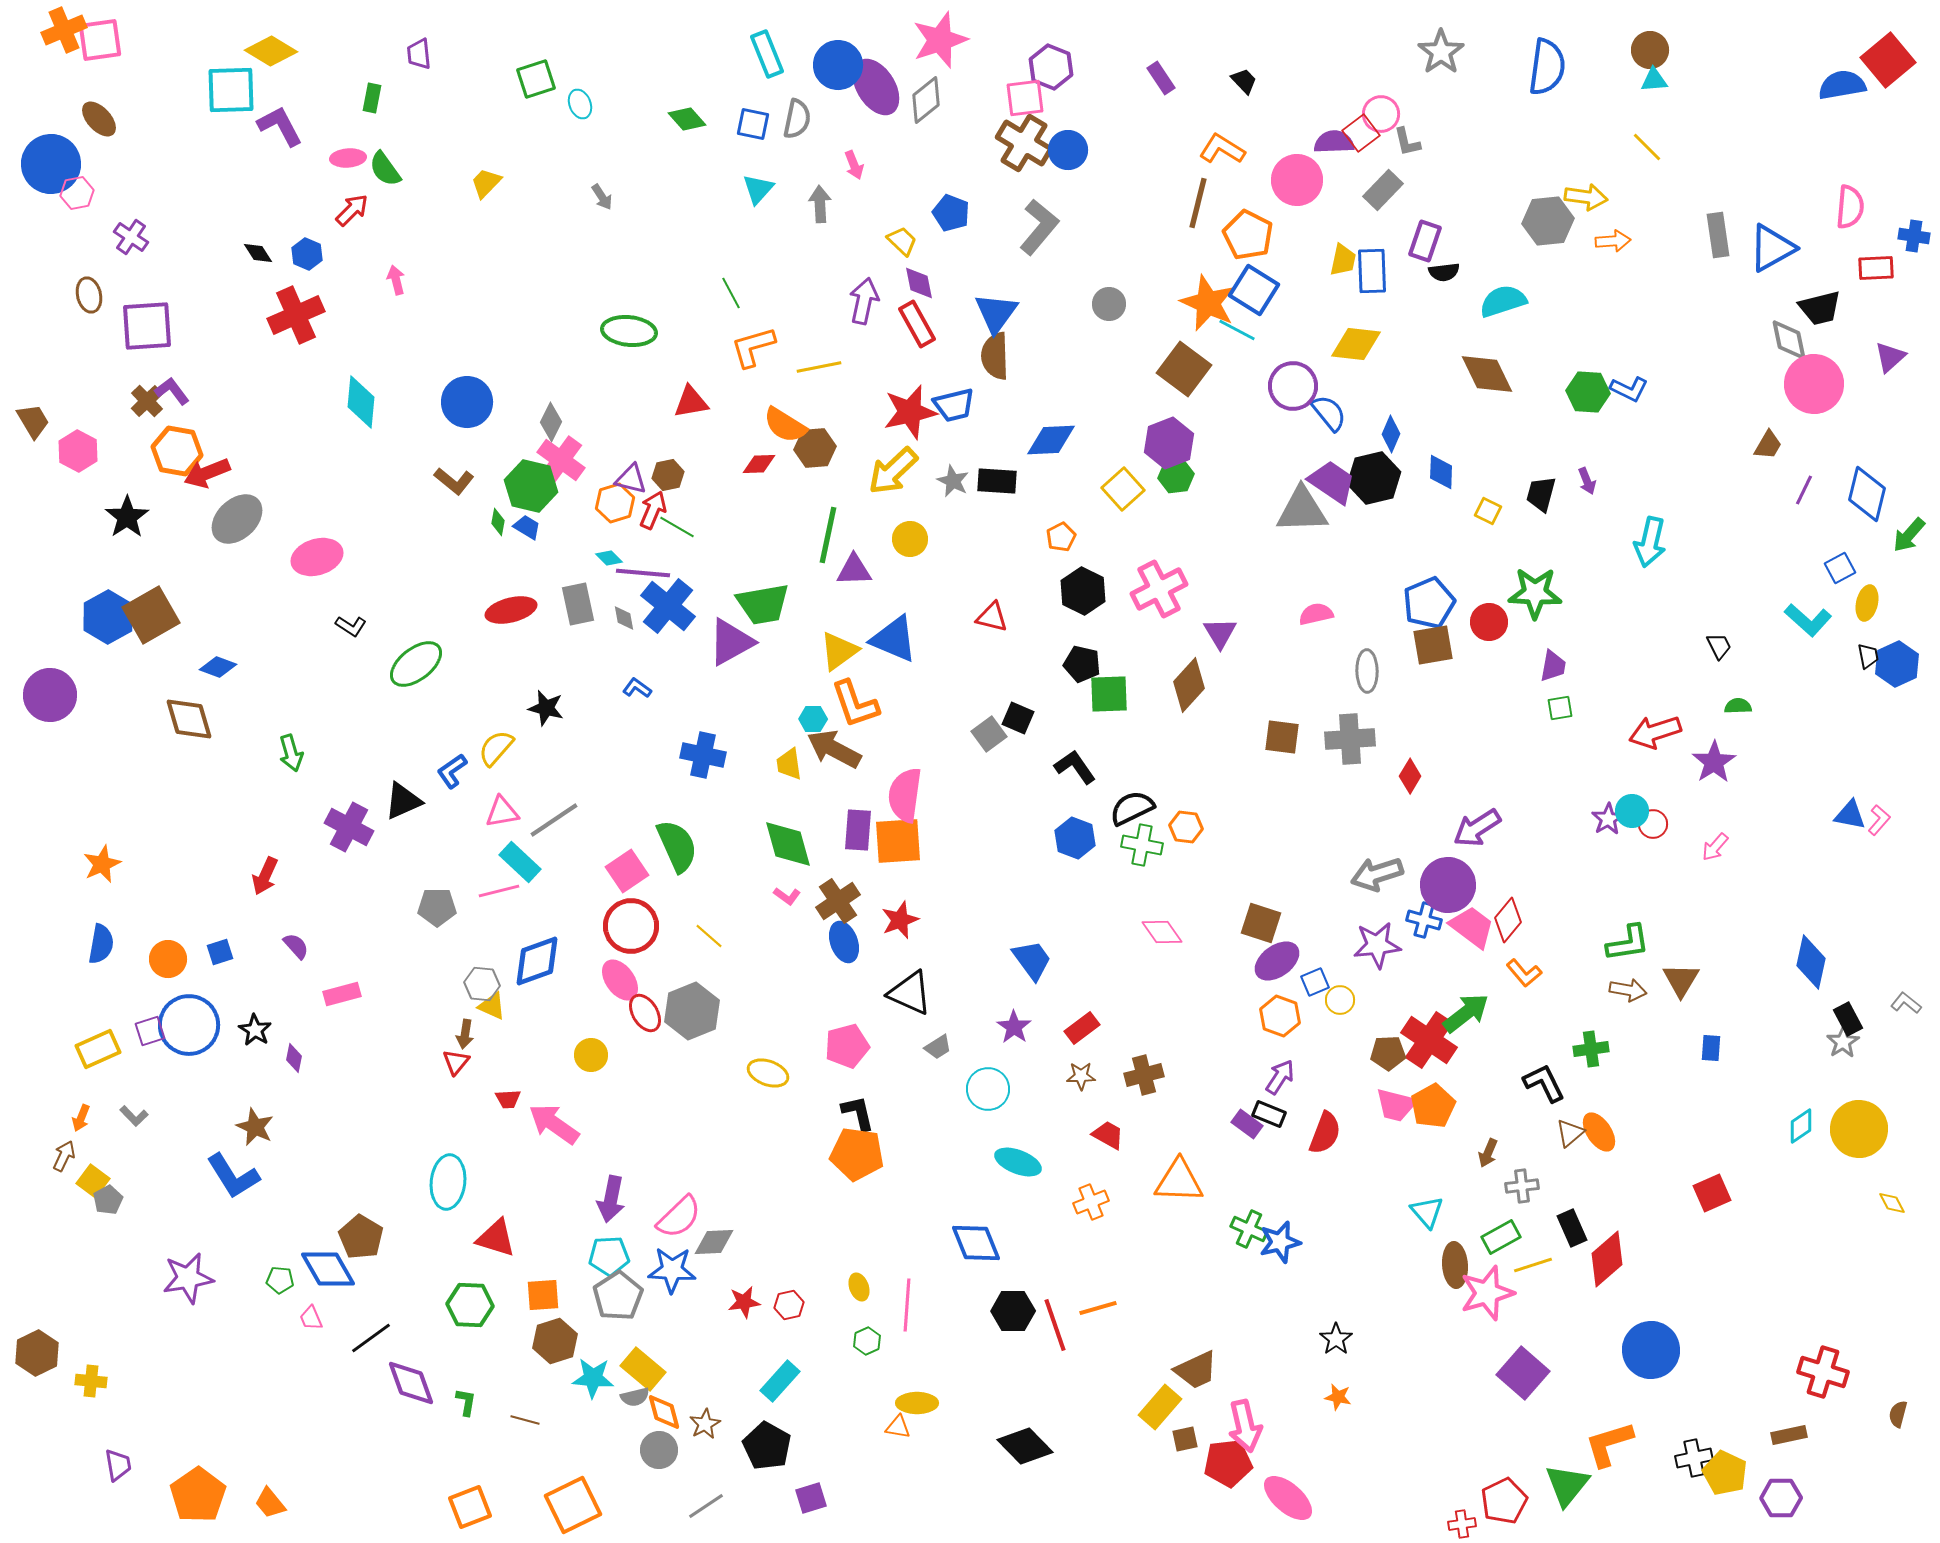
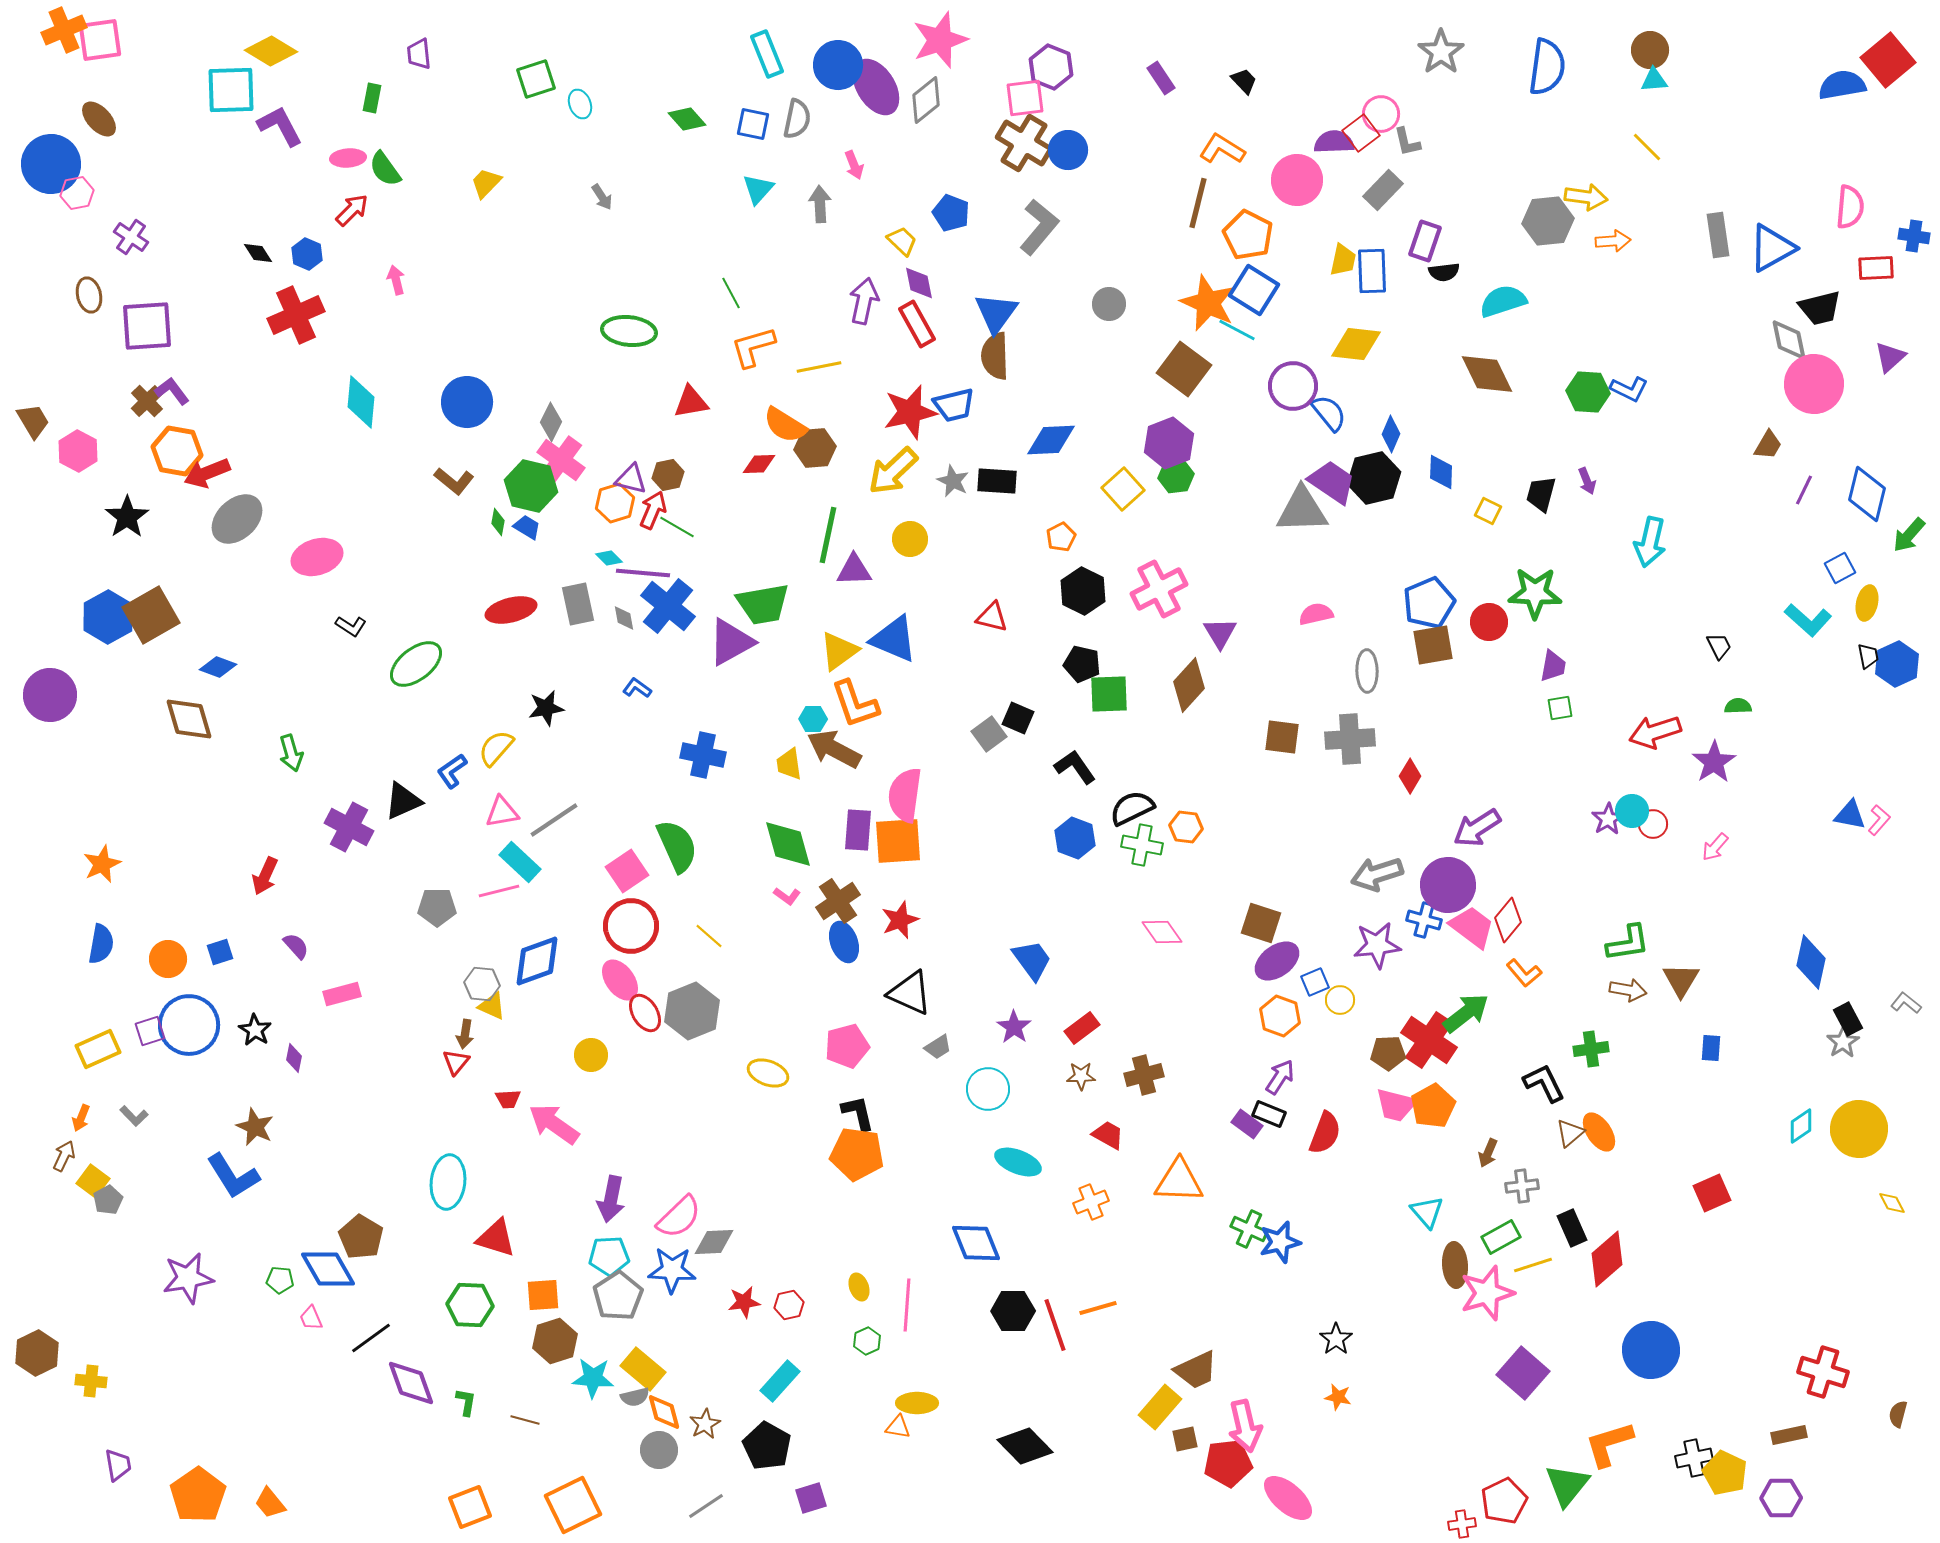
black star at (546, 708): rotated 24 degrees counterclockwise
